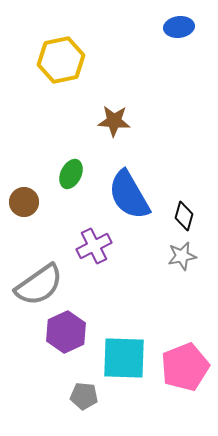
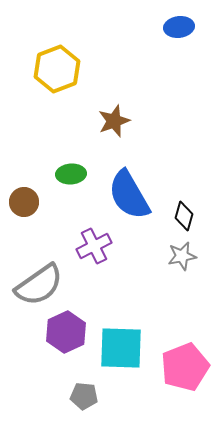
yellow hexagon: moved 4 px left, 9 px down; rotated 9 degrees counterclockwise
brown star: rotated 24 degrees counterclockwise
green ellipse: rotated 60 degrees clockwise
cyan square: moved 3 px left, 10 px up
